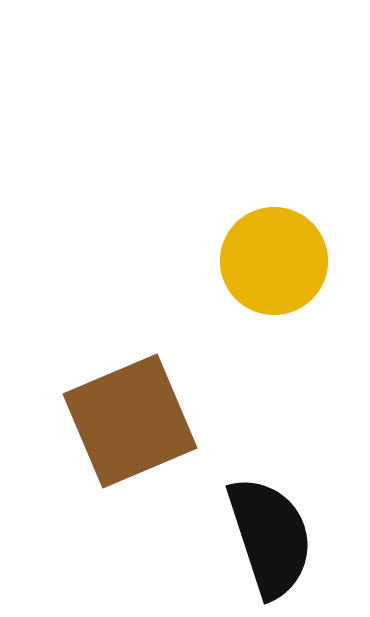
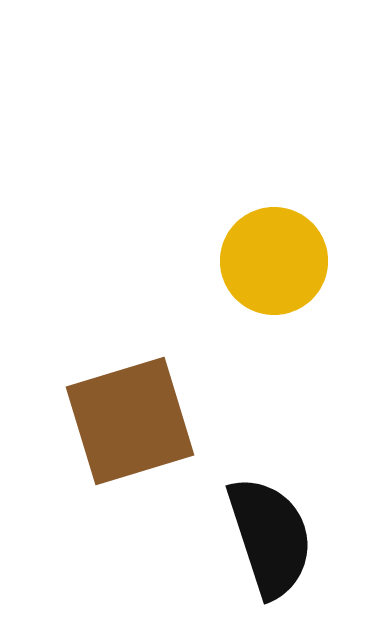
brown square: rotated 6 degrees clockwise
